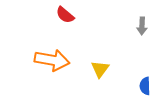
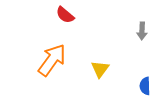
gray arrow: moved 5 px down
orange arrow: rotated 64 degrees counterclockwise
